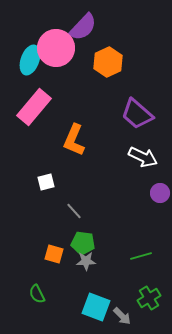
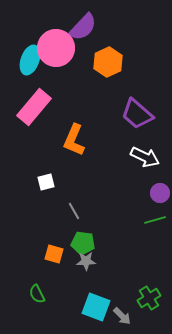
white arrow: moved 2 px right
gray line: rotated 12 degrees clockwise
green line: moved 14 px right, 36 px up
